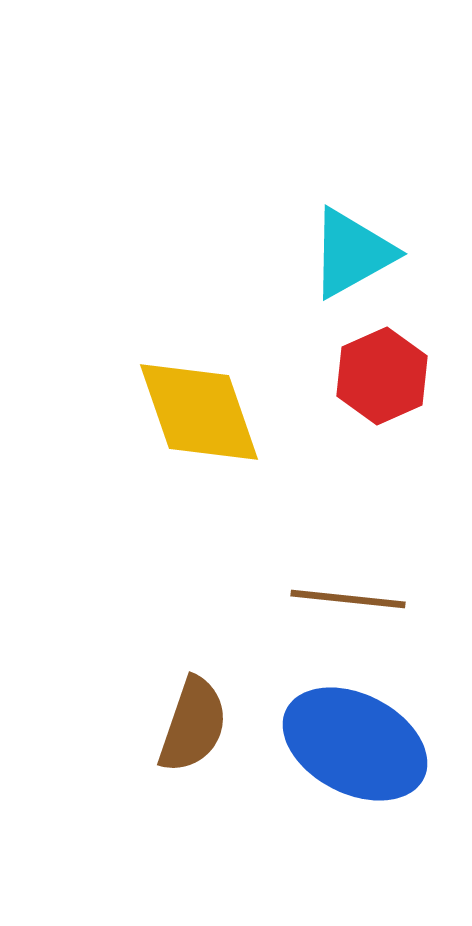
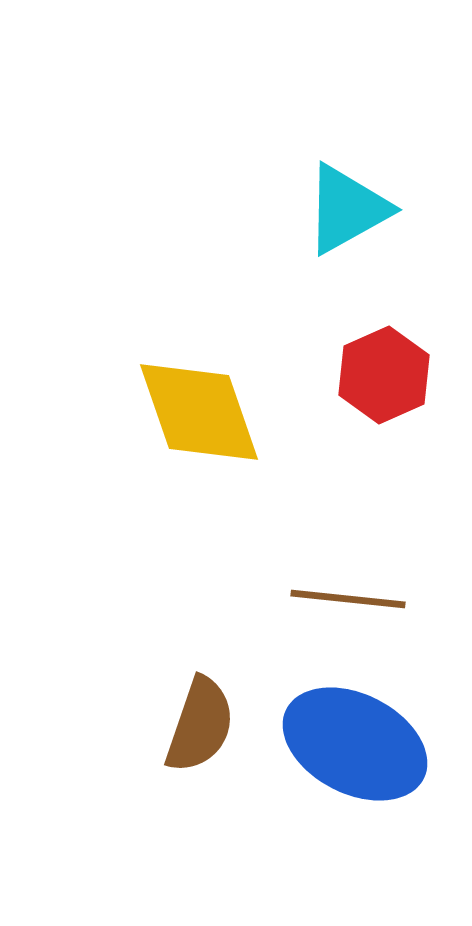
cyan triangle: moved 5 px left, 44 px up
red hexagon: moved 2 px right, 1 px up
brown semicircle: moved 7 px right
